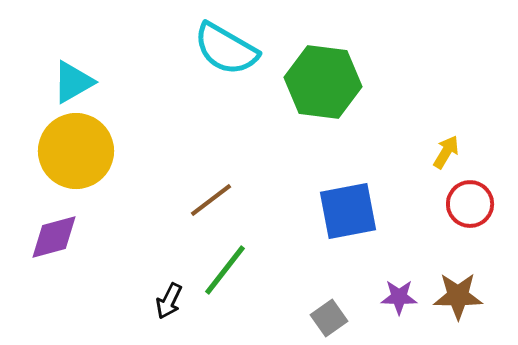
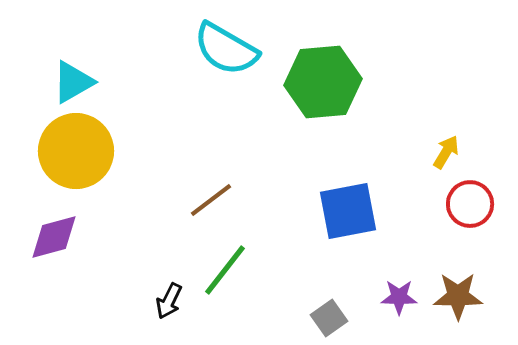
green hexagon: rotated 12 degrees counterclockwise
